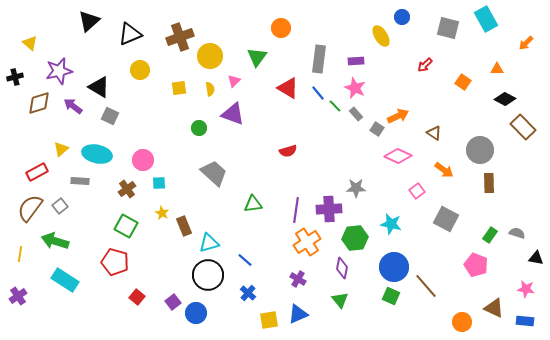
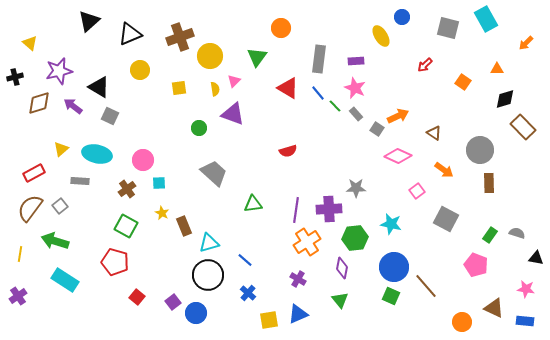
yellow semicircle at (210, 89): moved 5 px right
black diamond at (505, 99): rotated 45 degrees counterclockwise
red rectangle at (37, 172): moved 3 px left, 1 px down
